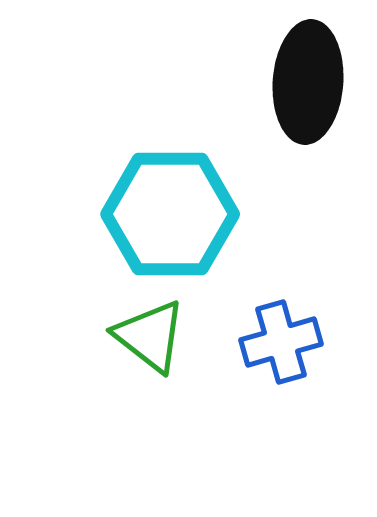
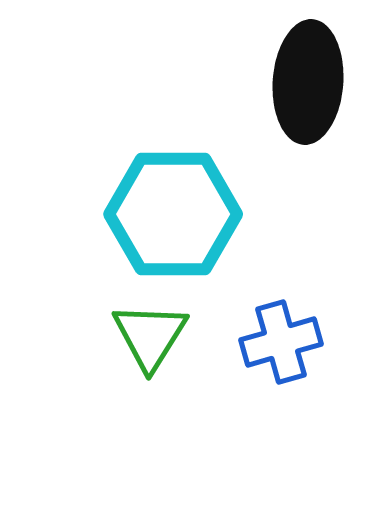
cyan hexagon: moved 3 px right
green triangle: rotated 24 degrees clockwise
